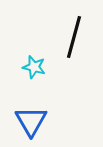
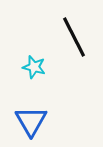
black line: rotated 42 degrees counterclockwise
